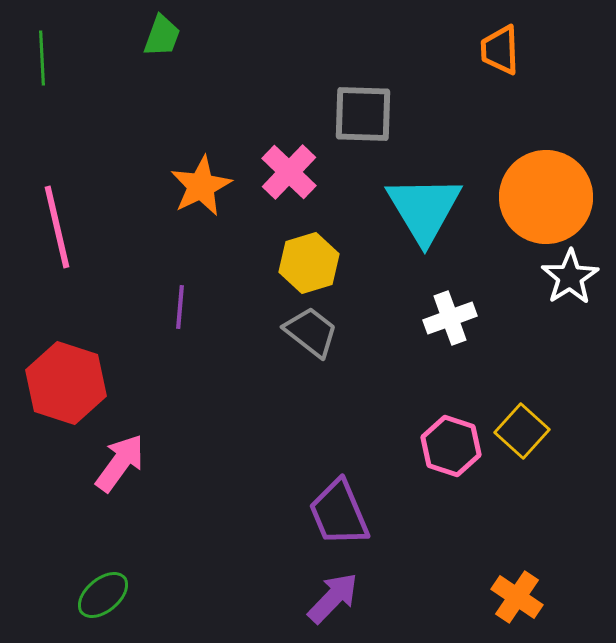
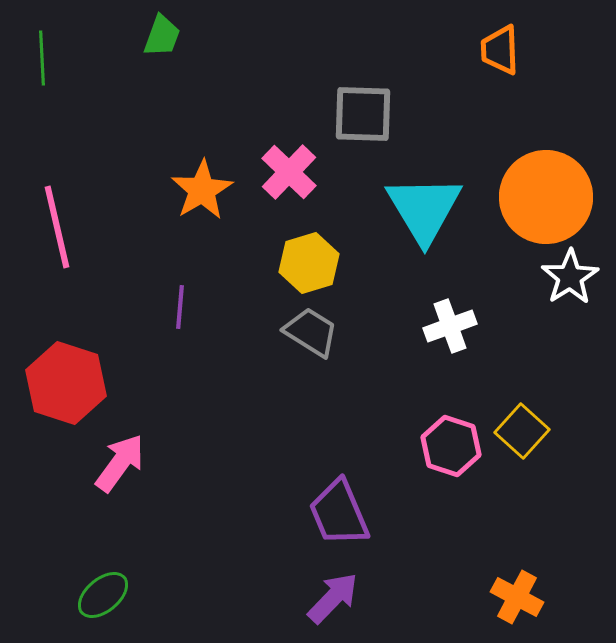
orange star: moved 1 px right, 4 px down; rotated 4 degrees counterclockwise
white cross: moved 8 px down
gray trapezoid: rotated 6 degrees counterclockwise
orange cross: rotated 6 degrees counterclockwise
